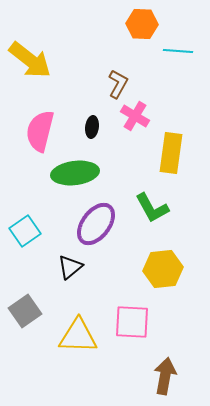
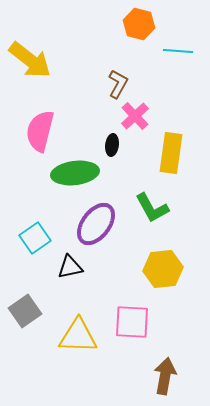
orange hexagon: moved 3 px left; rotated 12 degrees clockwise
pink cross: rotated 16 degrees clockwise
black ellipse: moved 20 px right, 18 px down
cyan square: moved 10 px right, 7 px down
black triangle: rotated 28 degrees clockwise
